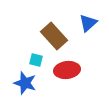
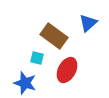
brown rectangle: rotated 12 degrees counterclockwise
cyan square: moved 1 px right, 2 px up
red ellipse: rotated 55 degrees counterclockwise
